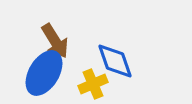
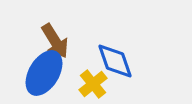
yellow cross: rotated 16 degrees counterclockwise
